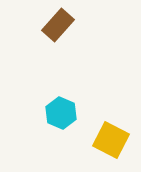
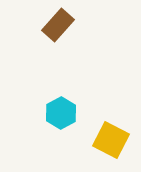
cyan hexagon: rotated 8 degrees clockwise
